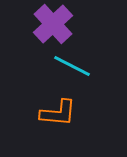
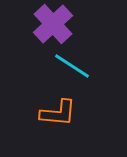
cyan line: rotated 6 degrees clockwise
